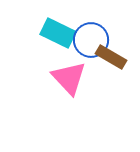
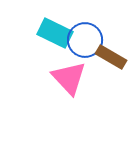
cyan rectangle: moved 3 px left
blue circle: moved 6 px left
